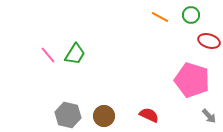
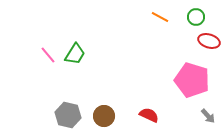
green circle: moved 5 px right, 2 px down
gray arrow: moved 1 px left
